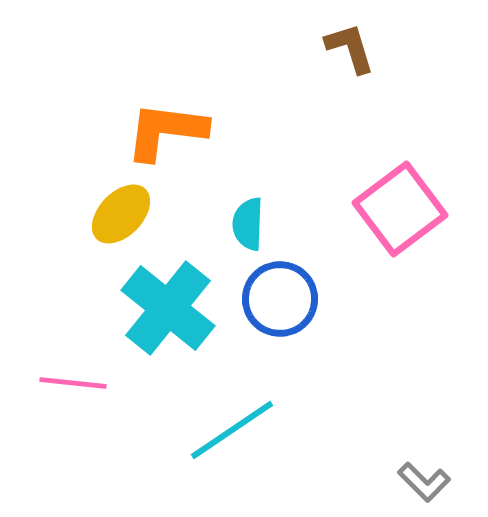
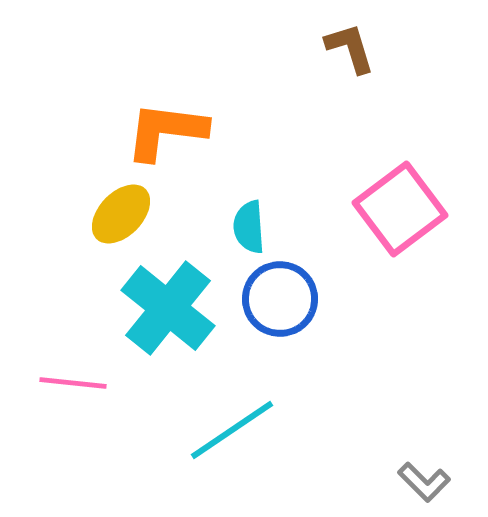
cyan semicircle: moved 1 px right, 3 px down; rotated 6 degrees counterclockwise
